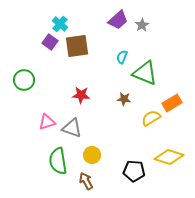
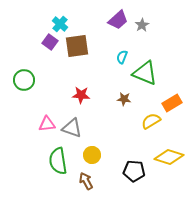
yellow semicircle: moved 3 px down
pink triangle: moved 2 px down; rotated 12 degrees clockwise
